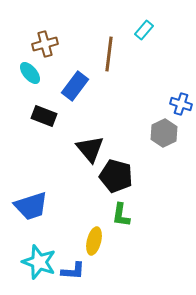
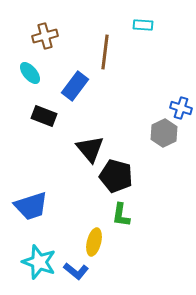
cyan rectangle: moved 1 px left, 5 px up; rotated 54 degrees clockwise
brown cross: moved 8 px up
brown line: moved 4 px left, 2 px up
blue cross: moved 4 px down
yellow ellipse: moved 1 px down
blue L-shape: moved 3 px right; rotated 35 degrees clockwise
